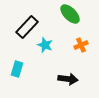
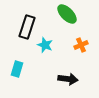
green ellipse: moved 3 px left
black rectangle: rotated 25 degrees counterclockwise
